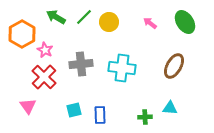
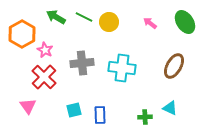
green line: rotated 72 degrees clockwise
gray cross: moved 1 px right, 1 px up
cyan triangle: rotated 21 degrees clockwise
